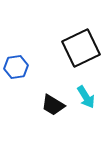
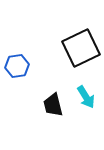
blue hexagon: moved 1 px right, 1 px up
black trapezoid: rotated 45 degrees clockwise
